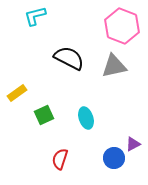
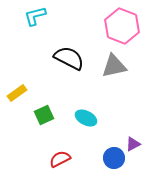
cyan ellipse: rotated 45 degrees counterclockwise
red semicircle: rotated 45 degrees clockwise
